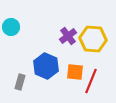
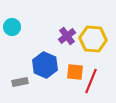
cyan circle: moved 1 px right
purple cross: moved 1 px left
blue hexagon: moved 1 px left, 1 px up
gray rectangle: rotated 63 degrees clockwise
